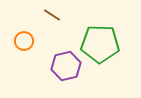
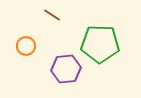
orange circle: moved 2 px right, 5 px down
purple hexagon: moved 3 px down; rotated 8 degrees clockwise
